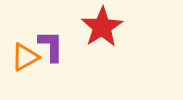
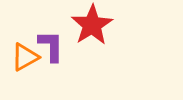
red star: moved 10 px left, 2 px up
